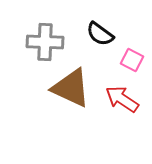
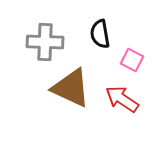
black semicircle: rotated 44 degrees clockwise
